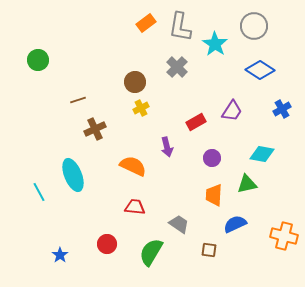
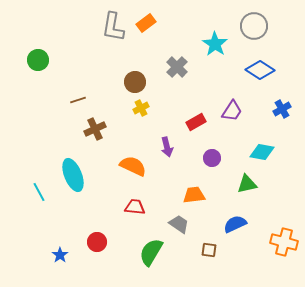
gray L-shape: moved 67 px left
cyan diamond: moved 2 px up
orange trapezoid: moved 20 px left; rotated 80 degrees clockwise
orange cross: moved 6 px down
red circle: moved 10 px left, 2 px up
